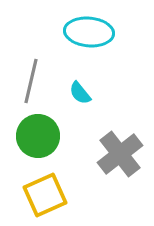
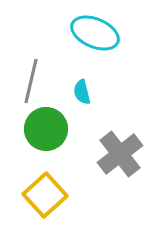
cyan ellipse: moved 6 px right, 1 px down; rotated 18 degrees clockwise
cyan semicircle: moved 2 px right, 1 px up; rotated 25 degrees clockwise
green circle: moved 8 px right, 7 px up
yellow square: rotated 18 degrees counterclockwise
